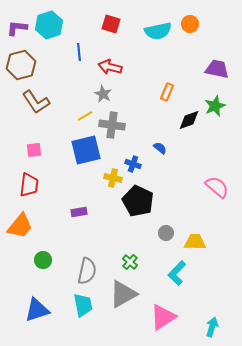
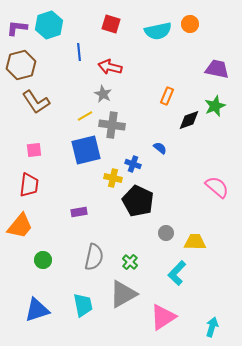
orange rectangle: moved 4 px down
gray semicircle: moved 7 px right, 14 px up
